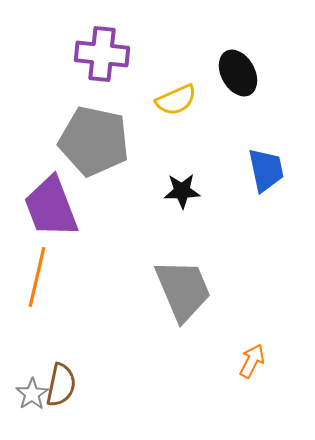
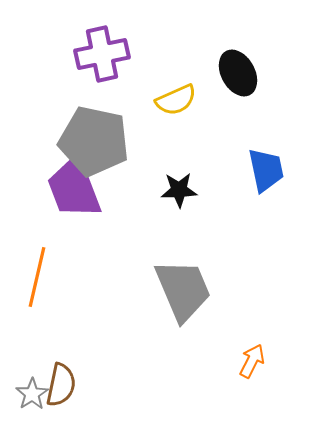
purple cross: rotated 18 degrees counterclockwise
black star: moved 3 px left, 1 px up
purple trapezoid: moved 23 px right, 19 px up
